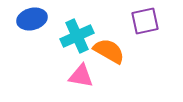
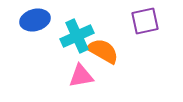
blue ellipse: moved 3 px right, 1 px down
orange semicircle: moved 6 px left
pink triangle: rotated 20 degrees counterclockwise
